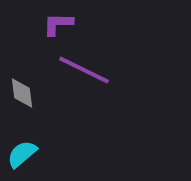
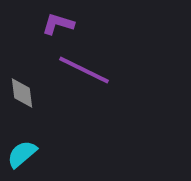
purple L-shape: rotated 16 degrees clockwise
